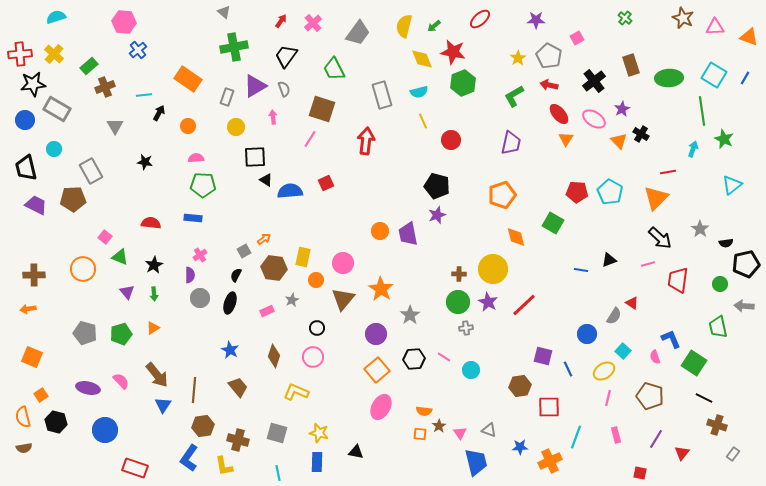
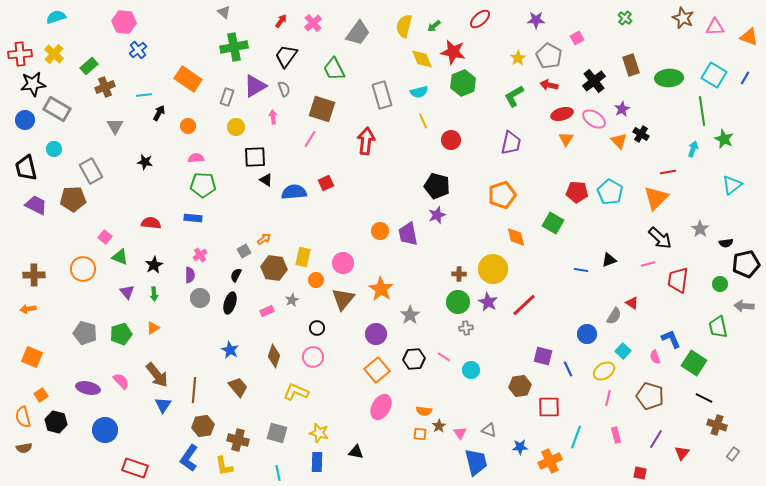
red ellipse at (559, 114): moved 3 px right; rotated 65 degrees counterclockwise
blue semicircle at (290, 191): moved 4 px right, 1 px down
